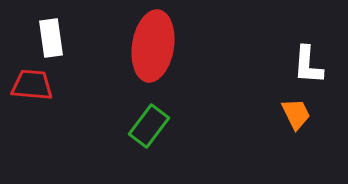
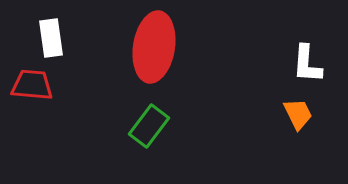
red ellipse: moved 1 px right, 1 px down
white L-shape: moved 1 px left, 1 px up
orange trapezoid: moved 2 px right
